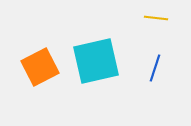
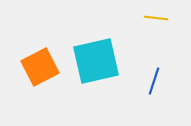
blue line: moved 1 px left, 13 px down
